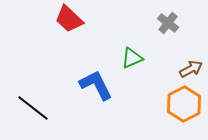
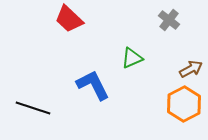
gray cross: moved 1 px right, 3 px up
blue L-shape: moved 3 px left
black line: rotated 20 degrees counterclockwise
